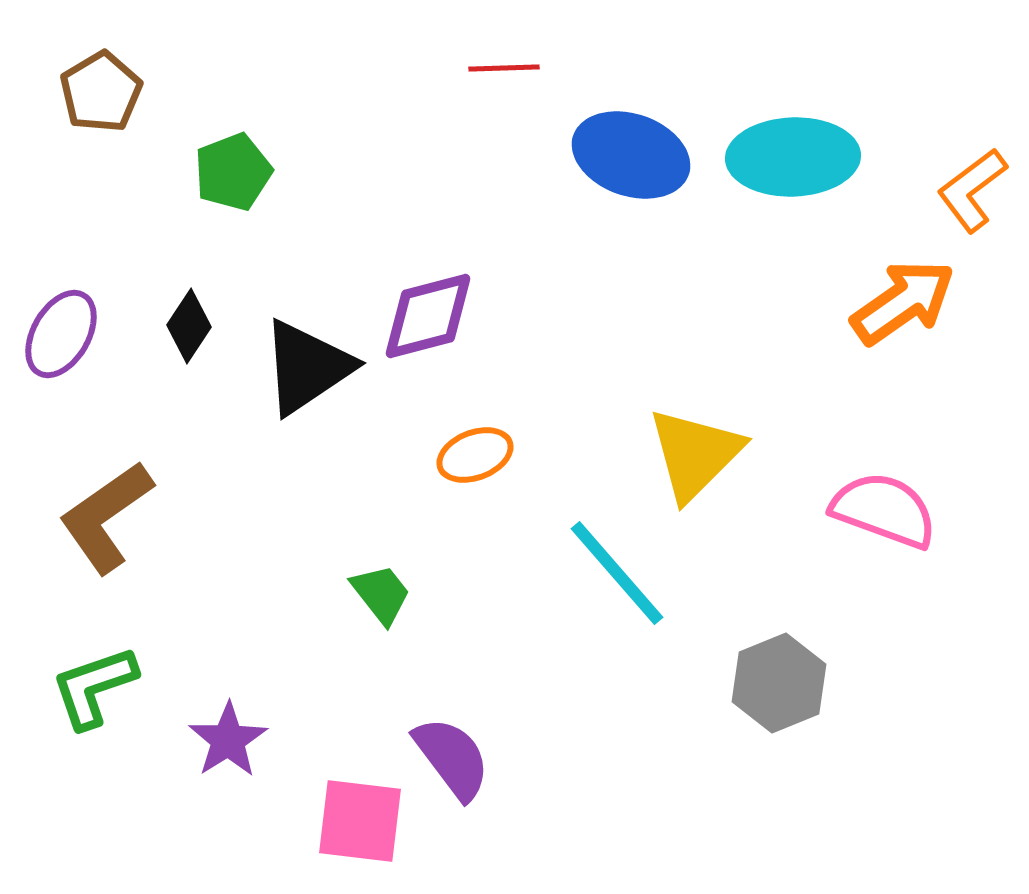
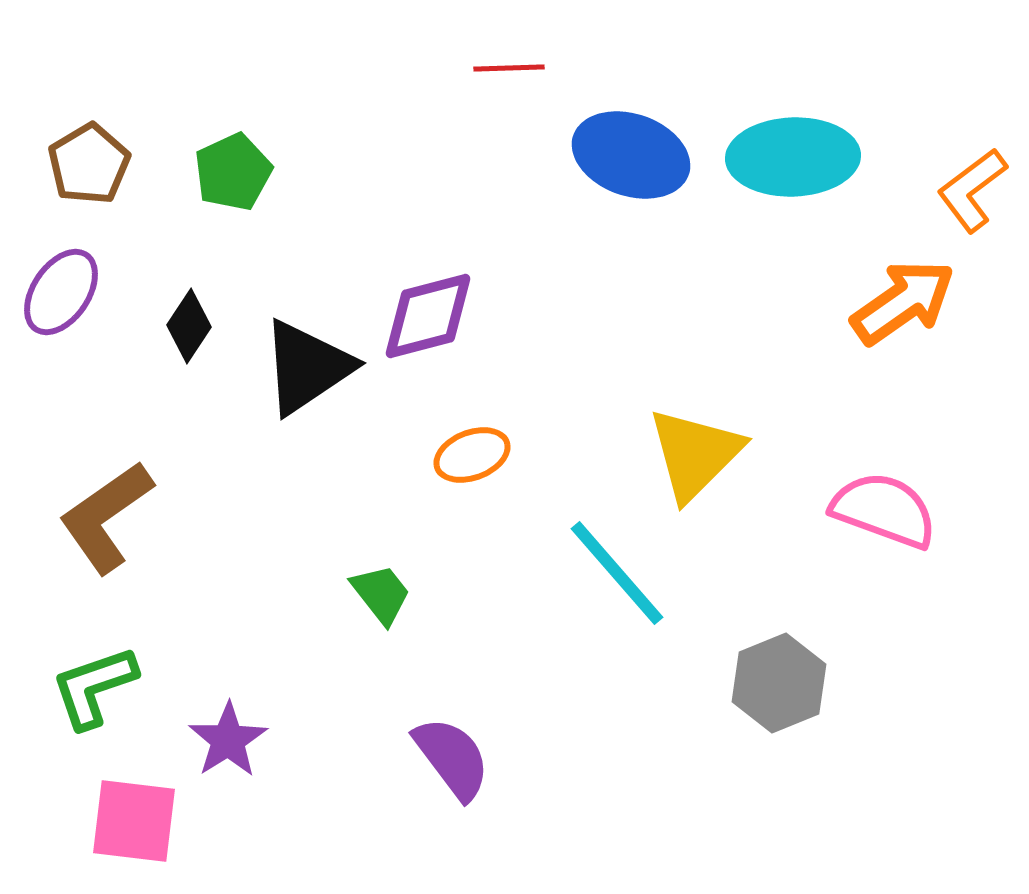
red line: moved 5 px right
brown pentagon: moved 12 px left, 72 px down
green pentagon: rotated 4 degrees counterclockwise
purple ellipse: moved 42 px up; rotated 4 degrees clockwise
orange ellipse: moved 3 px left
pink square: moved 226 px left
